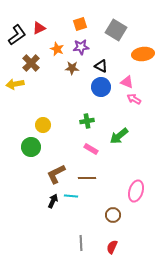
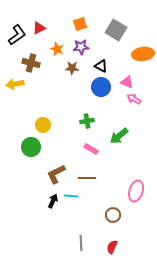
brown cross: rotated 30 degrees counterclockwise
